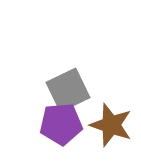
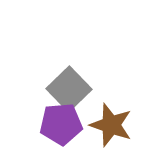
gray square: moved 1 px right, 1 px up; rotated 18 degrees counterclockwise
